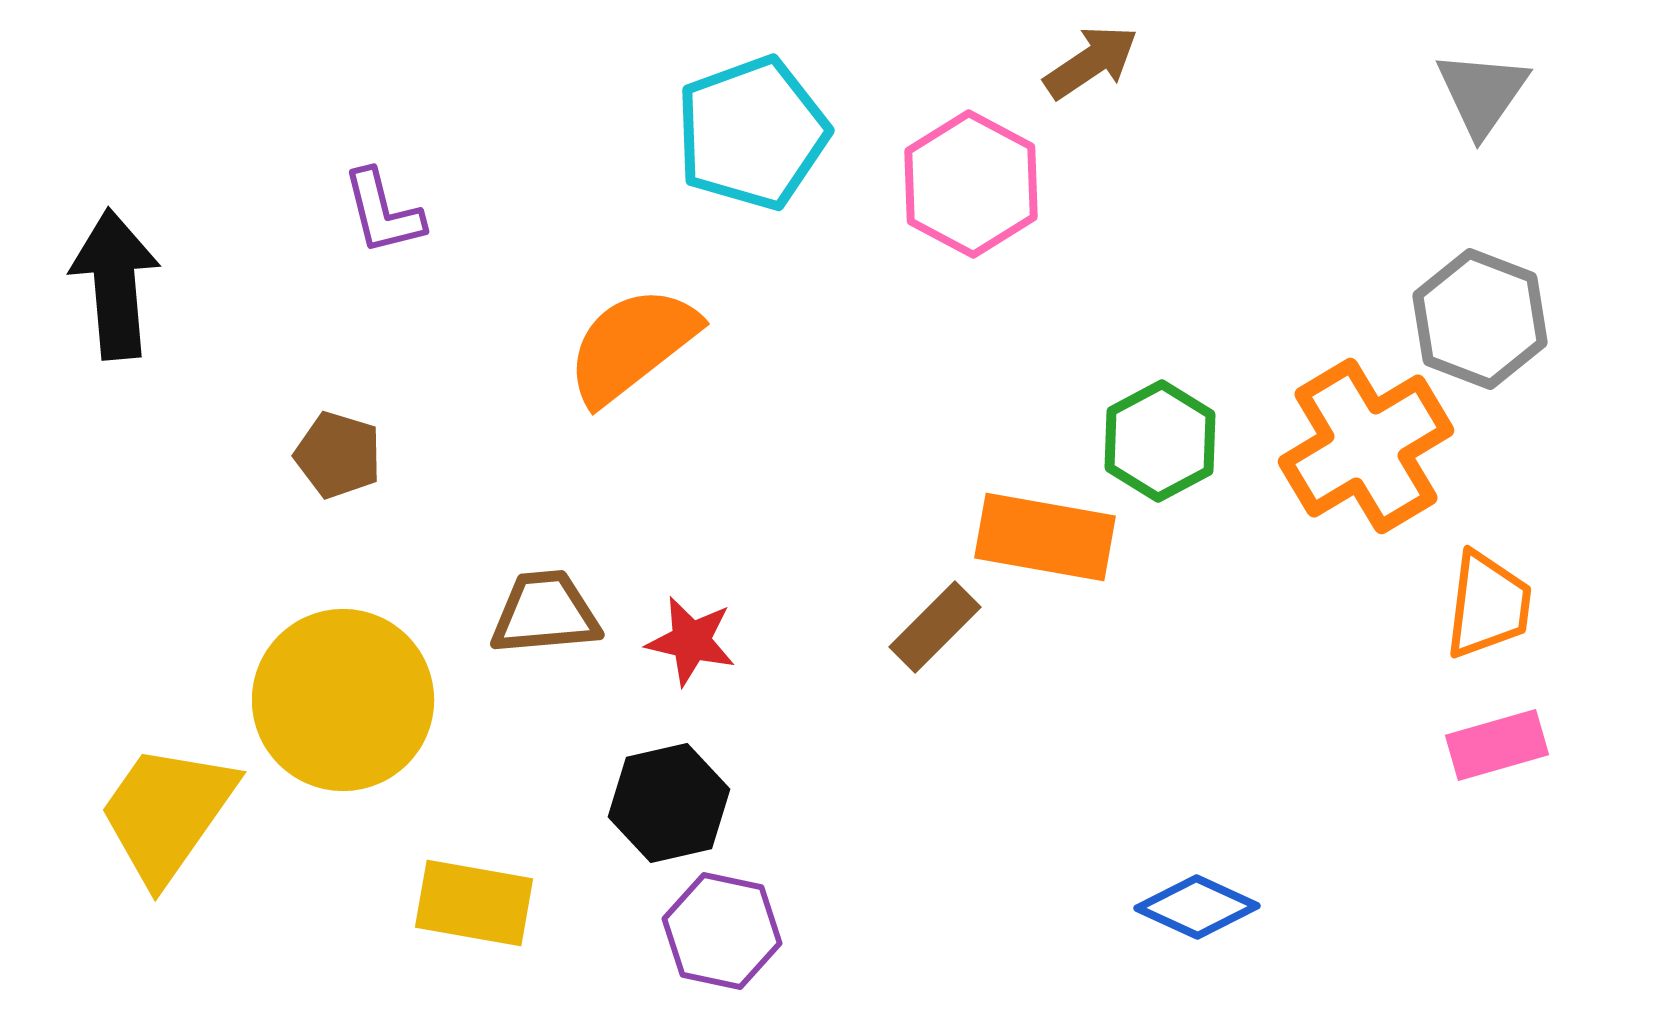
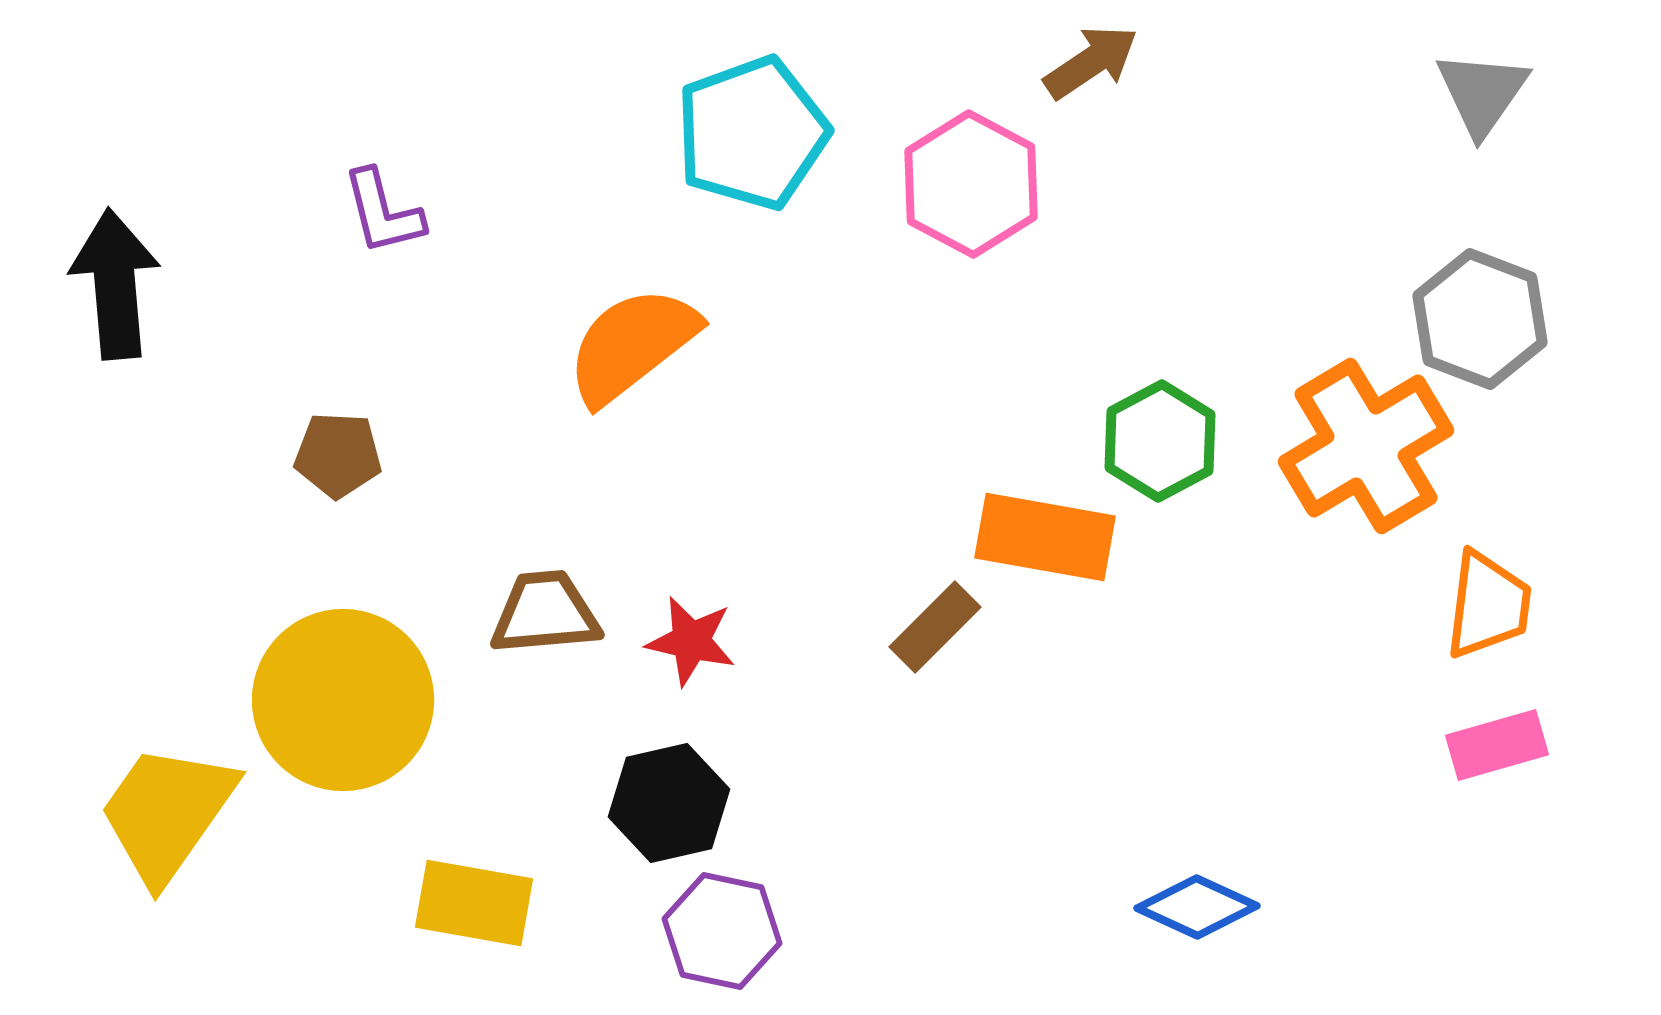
brown pentagon: rotated 14 degrees counterclockwise
